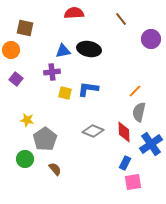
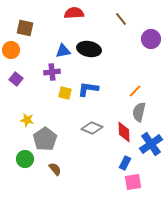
gray diamond: moved 1 px left, 3 px up
